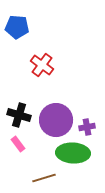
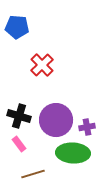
red cross: rotated 10 degrees clockwise
black cross: moved 1 px down
pink rectangle: moved 1 px right
brown line: moved 11 px left, 4 px up
